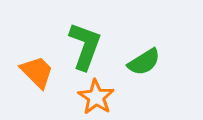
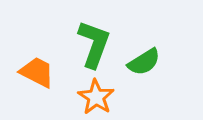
green L-shape: moved 9 px right, 2 px up
orange trapezoid: rotated 18 degrees counterclockwise
